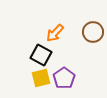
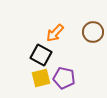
purple pentagon: rotated 25 degrees counterclockwise
